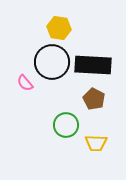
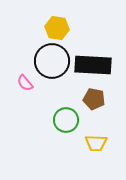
yellow hexagon: moved 2 px left
black circle: moved 1 px up
brown pentagon: rotated 15 degrees counterclockwise
green circle: moved 5 px up
